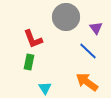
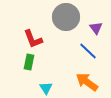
cyan triangle: moved 1 px right
